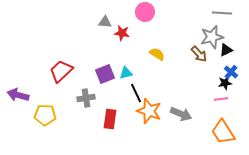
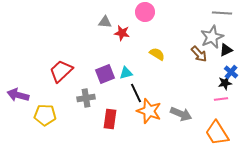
gray star: rotated 10 degrees counterclockwise
orange trapezoid: moved 6 px left, 1 px down
